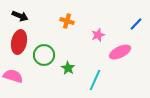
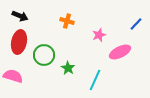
pink star: moved 1 px right
